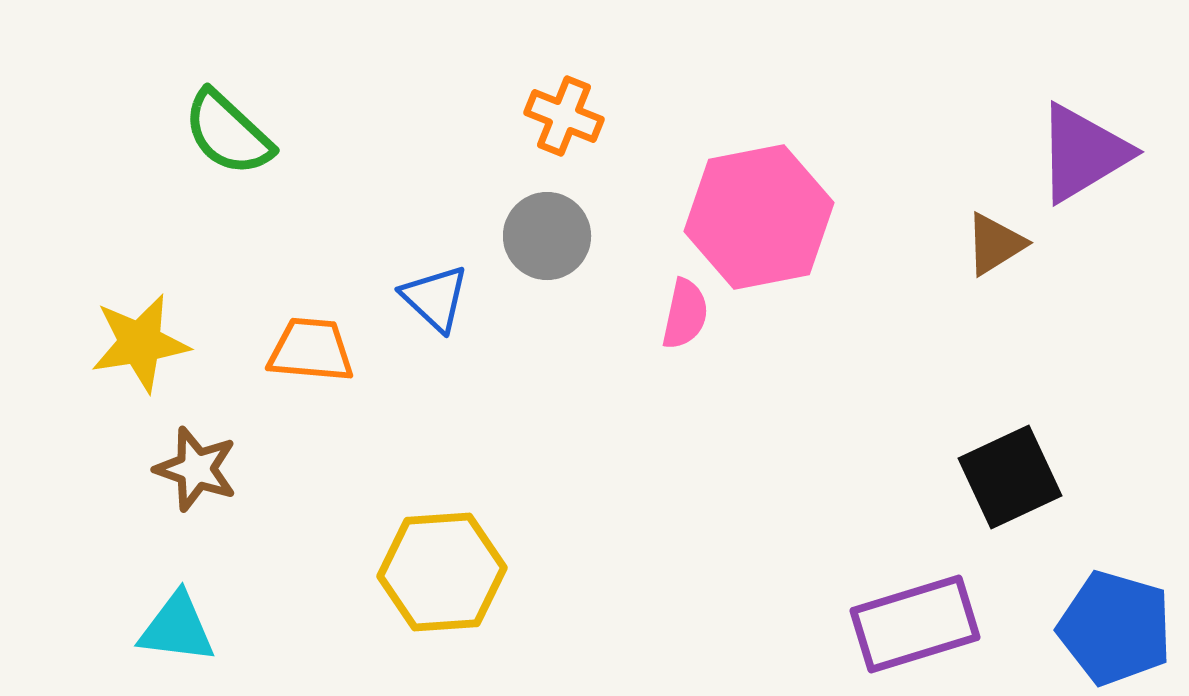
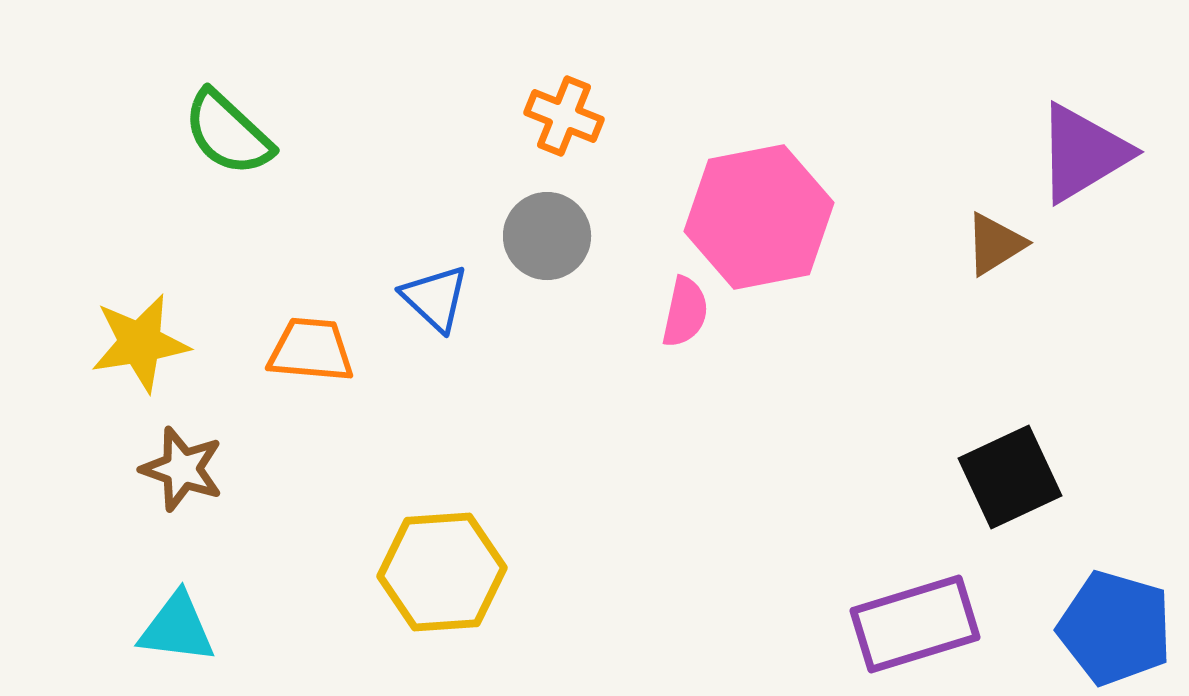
pink semicircle: moved 2 px up
brown star: moved 14 px left
